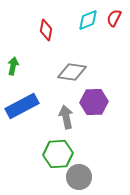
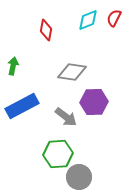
gray arrow: rotated 140 degrees clockwise
